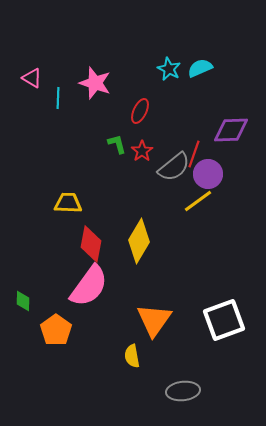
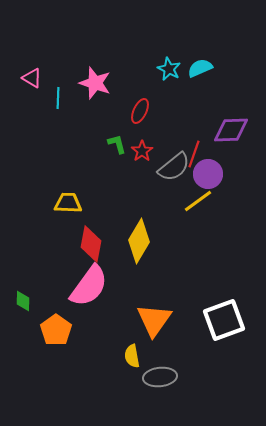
gray ellipse: moved 23 px left, 14 px up
